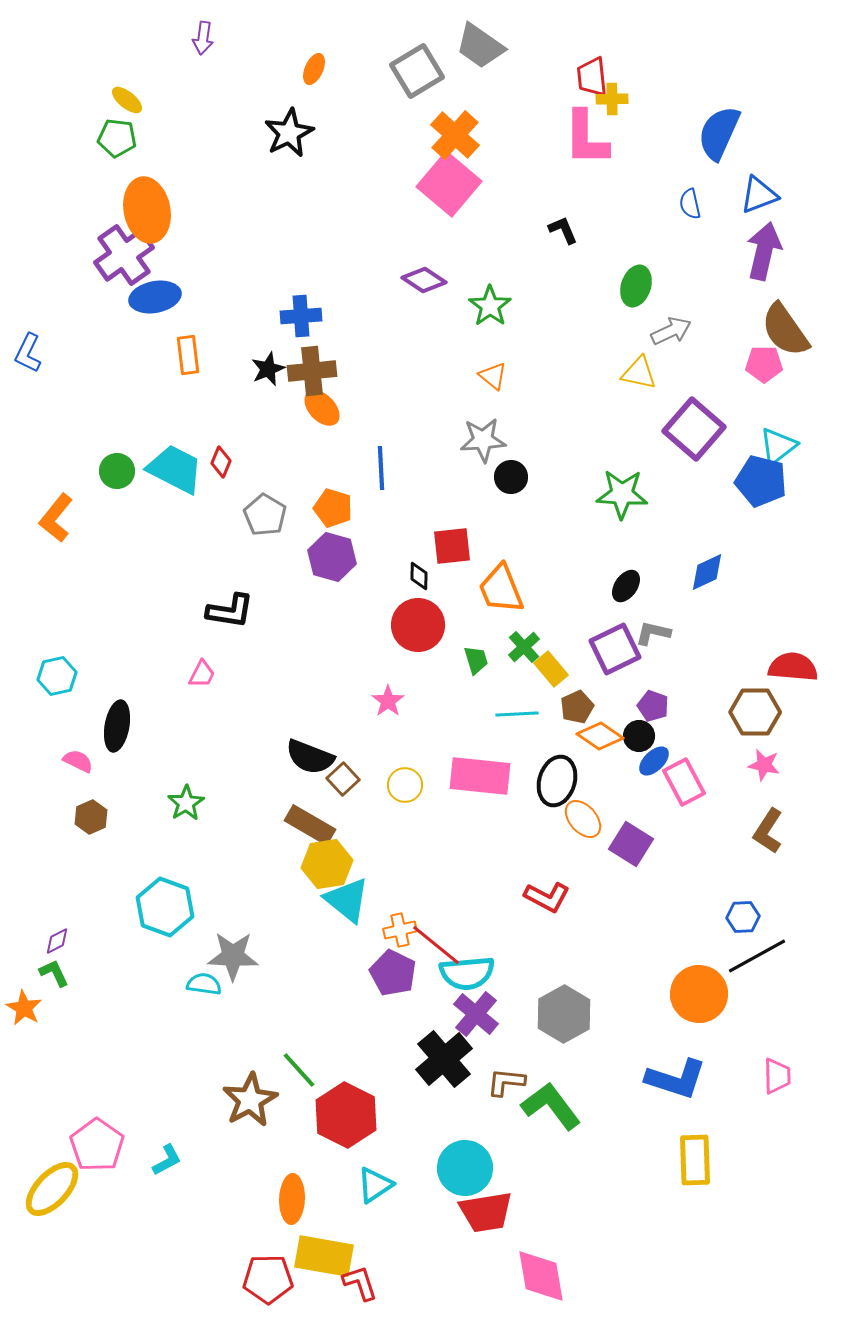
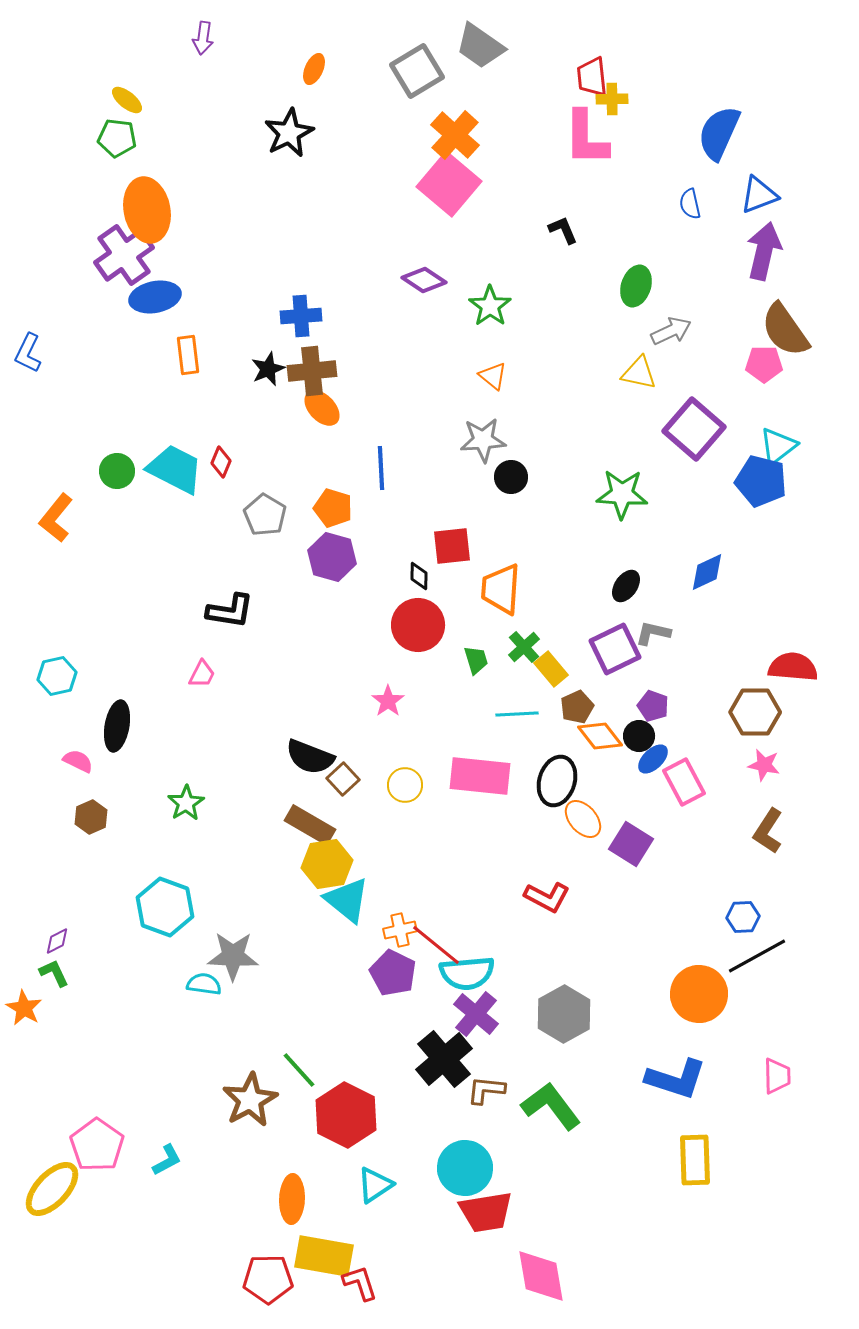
orange trapezoid at (501, 589): rotated 26 degrees clockwise
orange diamond at (600, 736): rotated 18 degrees clockwise
blue ellipse at (654, 761): moved 1 px left, 2 px up
brown L-shape at (506, 1082): moved 20 px left, 8 px down
